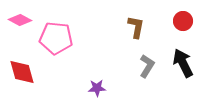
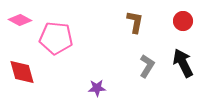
brown L-shape: moved 1 px left, 5 px up
